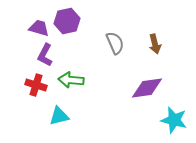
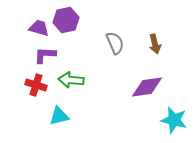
purple hexagon: moved 1 px left, 1 px up
purple L-shape: rotated 65 degrees clockwise
purple diamond: moved 1 px up
